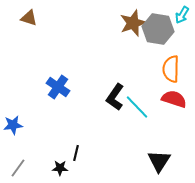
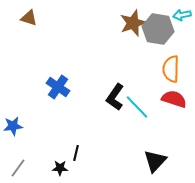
cyan arrow: rotated 48 degrees clockwise
blue star: moved 1 px down
black triangle: moved 4 px left; rotated 10 degrees clockwise
